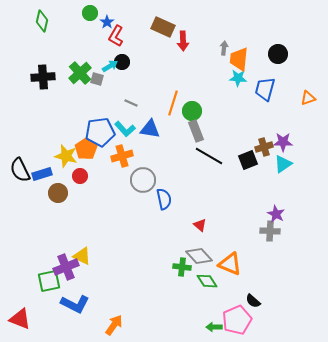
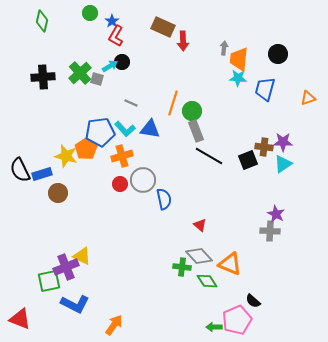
blue star at (107, 22): moved 5 px right, 1 px up
brown cross at (264, 147): rotated 24 degrees clockwise
red circle at (80, 176): moved 40 px right, 8 px down
